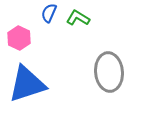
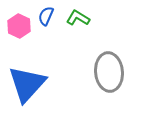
blue semicircle: moved 3 px left, 3 px down
pink hexagon: moved 12 px up
blue triangle: rotated 30 degrees counterclockwise
